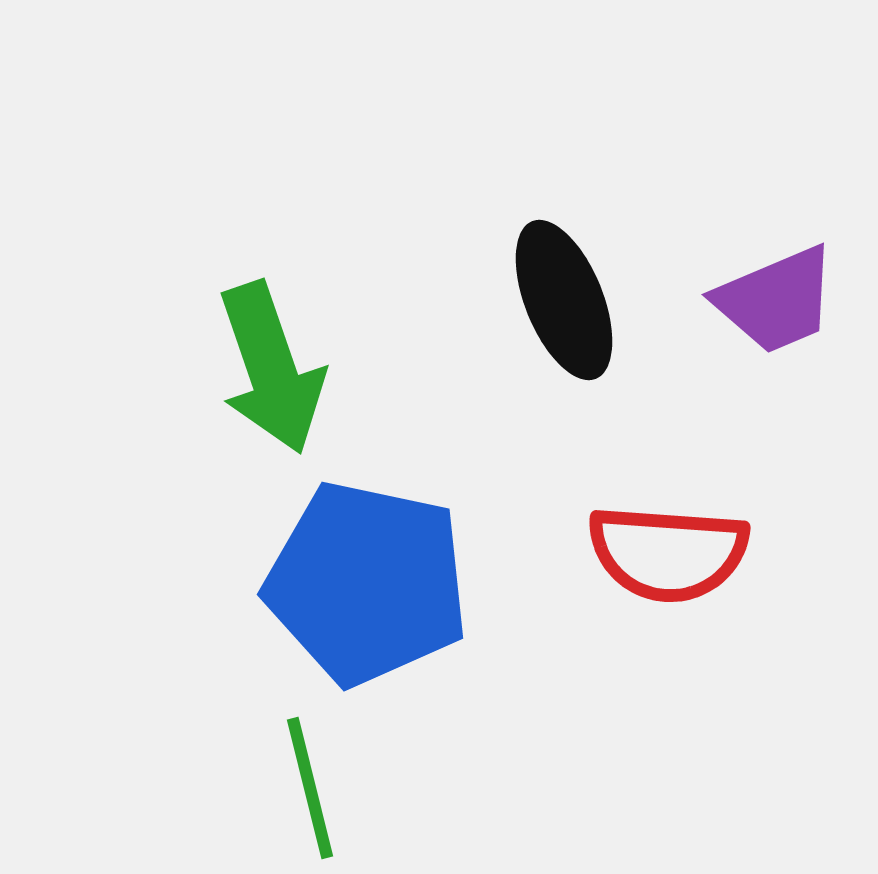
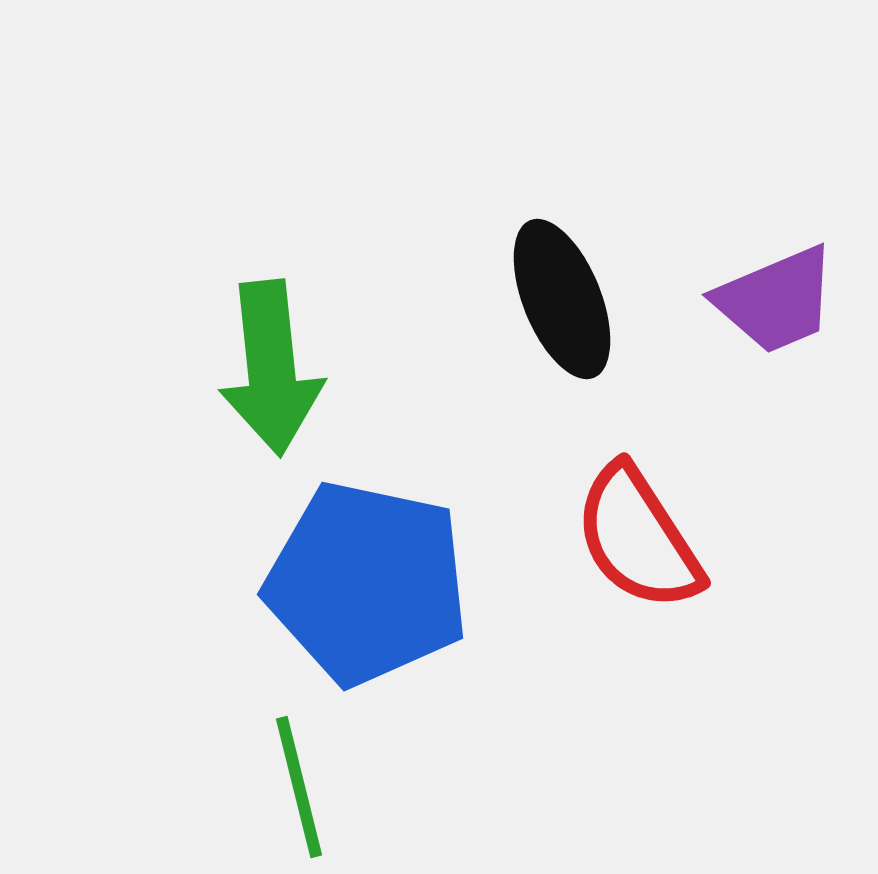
black ellipse: moved 2 px left, 1 px up
green arrow: rotated 13 degrees clockwise
red semicircle: moved 30 px left, 15 px up; rotated 53 degrees clockwise
green line: moved 11 px left, 1 px up
